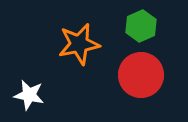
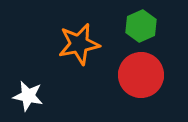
white star: moved 1 px left, 1 px down
